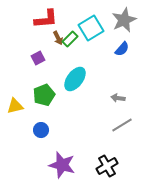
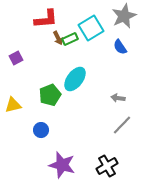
gray star: moved 4 px up
green rectangle: rotated 21 degrees clockwise
blue semicircle: moved 2 px left, 2 px up; rotated 105 degrees clockwise
purple square: moved 22 px left
green pentagon: moved 6 px right
yellow triangle: moved 2 px left, 1 px up
gray line: rotated 15 degrees counterclockwise
